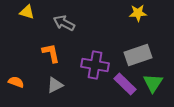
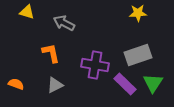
orange semicircle: moved 2 px down
